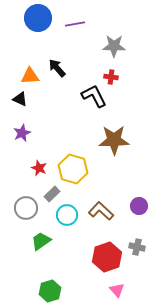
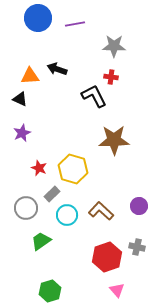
black arrow: moved 1 px down; rotated 30 degrees counterclockwise
